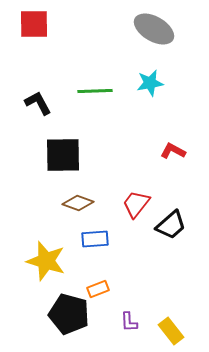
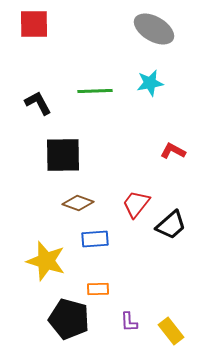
orange rectangle: rotated 20 degrees clockwise
black pentagon: moved 5 px down
